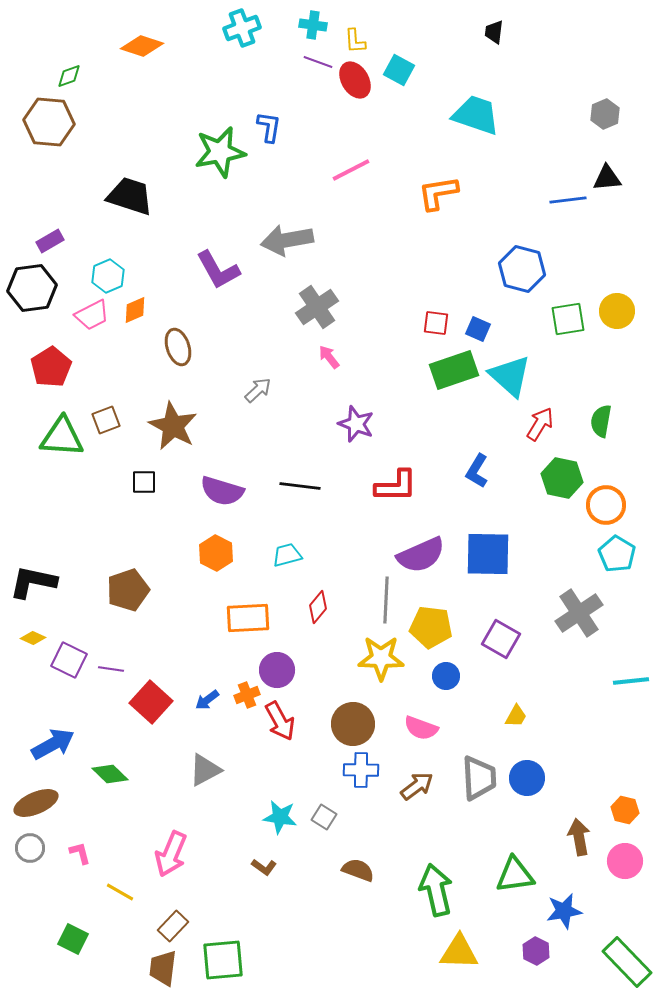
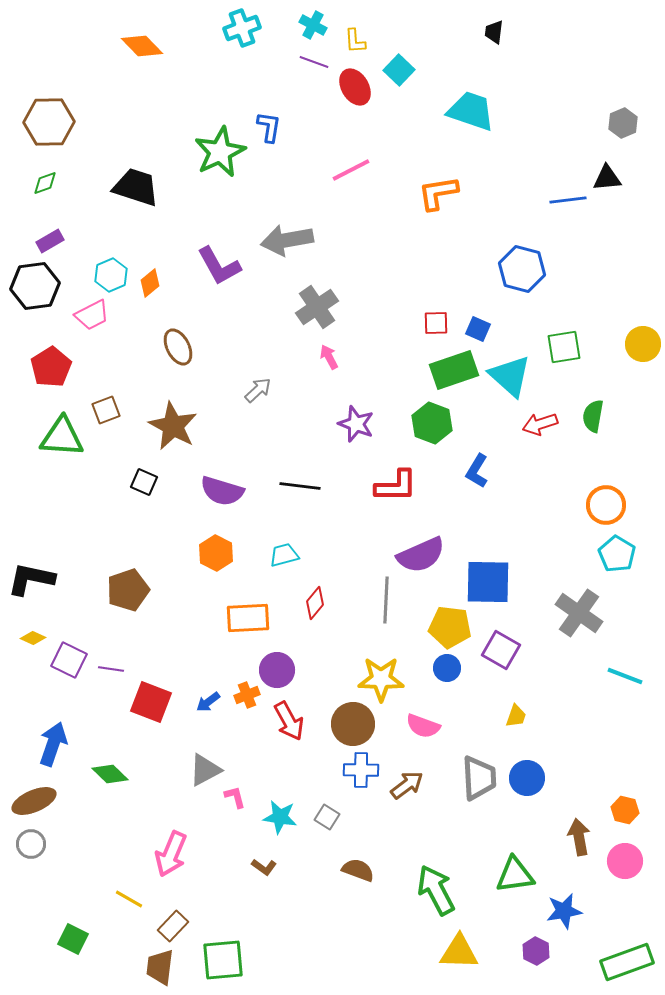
cyan cross at (313, 25): rotated 20 degrees clockwise
orange diamond at (142, 46): rotated 27 degrees clockwise
purple line at (318, 62): moved 4 px left
cyan square at (399, 70): rotated 16 degrees clockwise
green diamond at (69, 76): moved 24 px left, 107 px down
red ellipse at (355, 80): moved 7 px down
gray hexagon at (605, 114): moved 18 px right, 9 px down
cyan trapezoid at (476, 115): moved 5 px left, 4 px up
brown hexagon at (49, 122): rotated 6 degrees counterclockwise
green star at (220, 152): rotated 15 degrees counterclockwise
black trapezoid at (130, 196): moved 6 px right, 9 px up
purple L-shape at (218, 270): moved 1 px right, 4 px up
cyan hexagon at (108, 276): moved 3 px right, 1 px up
black hexagon at (32, 288): moved 3 px right, 2 px up
orange diamond at (135, 310): moved 15 px right, 27 px up; rotated 16 degrees counterclockwise
yellow circle at (617, 311): moved 26 px right, 33 px down
green square at (568, 319): moved 4 px left, 28 px down
red square at (436, 323): rotated 8 degrees counterclockwise
brown ellipse at (178, 347): rotated 9 degrees counterclockwise
pink arrow at (329, 357): rotated 10 degrees clockwise
brown square at (106, 420): moved 10 px up
green semicircle at (601, 421): moved 8 px left, 5 px up
red arrow at (540, 424): rotated 140 degrees counterclockwise
green hexagon at (562, 478): moved 130 px left, 55 px up; rotated 9 degrees clockwise
black square at (144, 482): rotated 24 degrees clockwise
blue square at (488, 554): moved 28 px down
cyan trapezoid at (287, 555): moved 3 px left
black L-shape at (33, 582): moved 2 px left, 3 px up
red diamond at (318, 607): moved 3 px left, 4 px up
gray cross at (579, 613): rotated 21 degrees counterclockwise
yellow pentagon at (431, 627): moved 19 px right
purple square at (501, 639): moved 11 px down
yellow star at (381, 658): moved 21 px down
blue circle at (446, 676): moved 1 px right, 8 px up
cyan line at (631, 681): moved 6 px left, 5 px up; rotated 27 degrees clockwise
blue arrow at (207, 700): moved 1 px right, 2 px down
red square at (151, 702): rotated 21 degrees counterclockwise
yellow trapezoid at (516, 716): rotated 10 degrees counterclockwise
red arrow at (280, 721): moved 9 px right
pink semicircle at (421, 728): moved 2 px right, 2 px up
blue arrow at (53, 744): rotated 42 degrees counterclockwise
brown arrow at (417, 786): moved 10 px left, 1 px up
brown ellipse at (36, 803): moved 2 px left, 2 px up
gray square at (324, 817): moved 3 px right
gray circle at (30, 848): moved 1 px right, 4 px up
pink L-shape at (80, 853): moved 155 px right, 56 px up
green arrow at (436, 890): rotated 15 degrees counterclockwise
yellow line at (120, 892): moved 9 px right, 7 px down
green rectangle at (627, 962): rotated 66 degrees counterclockwise
brown trapezoid at (163, 968): moved 3 px left, 1 px up
